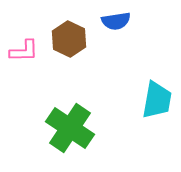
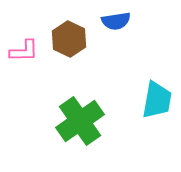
green cross: moved 10 px right, 7 px up; rotated 21 degrees clockwise
